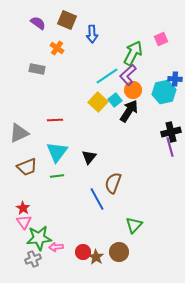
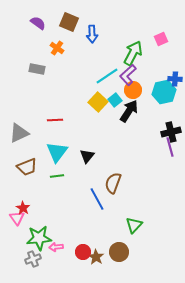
brown square: moved 2 px right, 2 px down
black triangle: moved 2 px left, 1 px up
pink triangle: moved 7 px left, 4 px up
